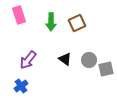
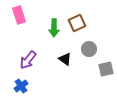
green arrow: moved 3 px right, 6 px down
gray circle: moved 11 px up
